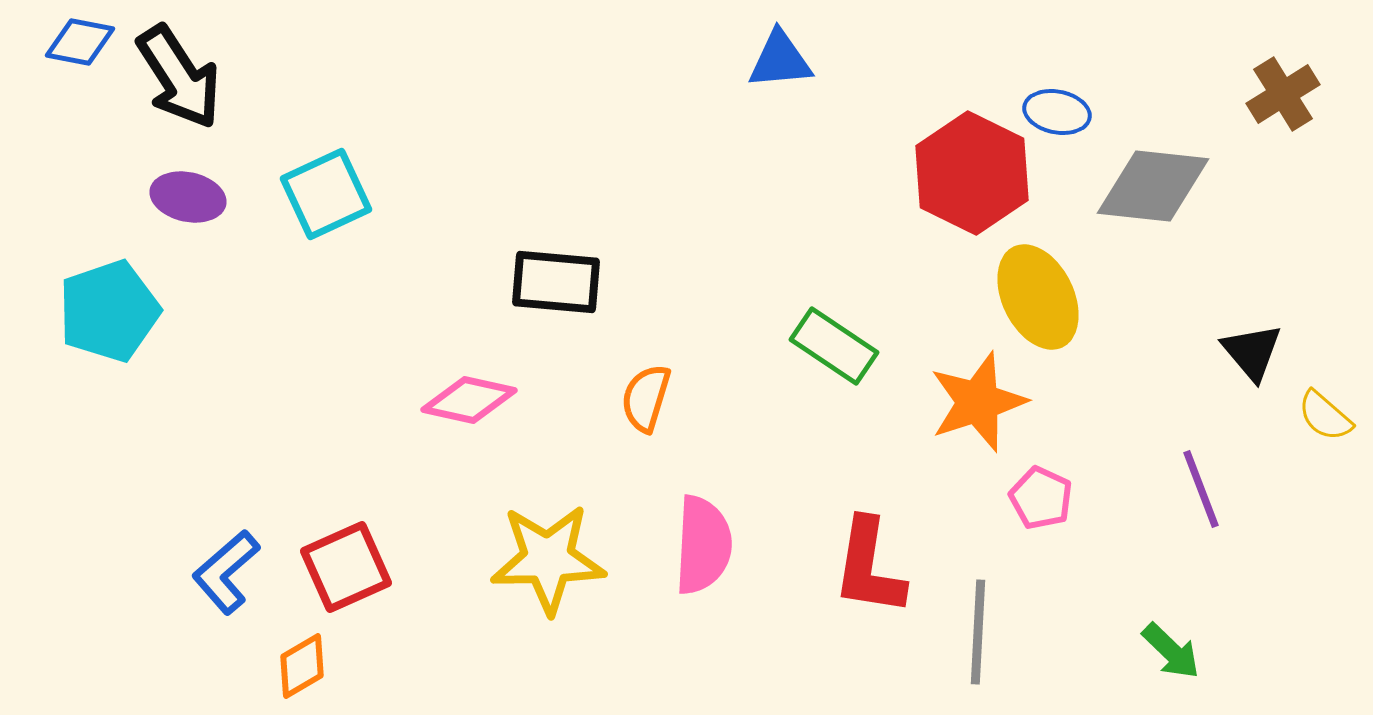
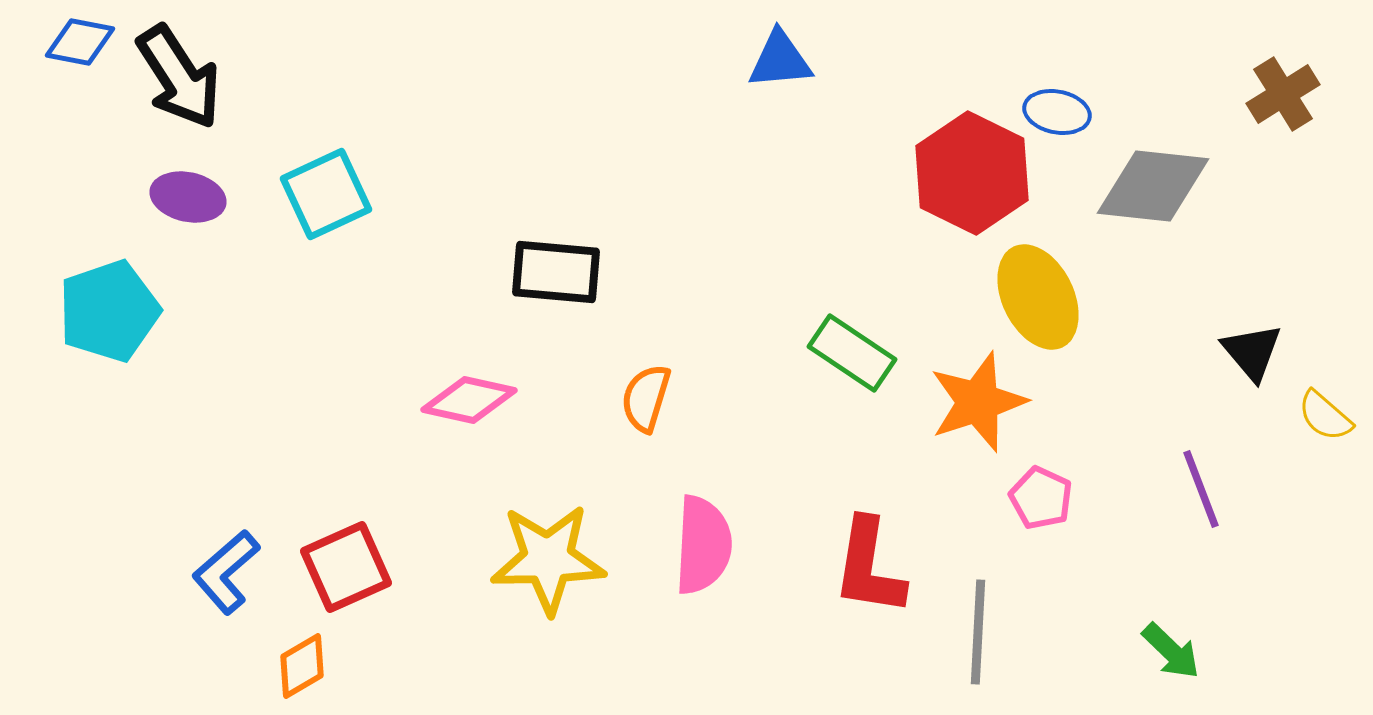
black rectangle: moved 10 px up
green rectangle: moved 18 px right, 7 px down
